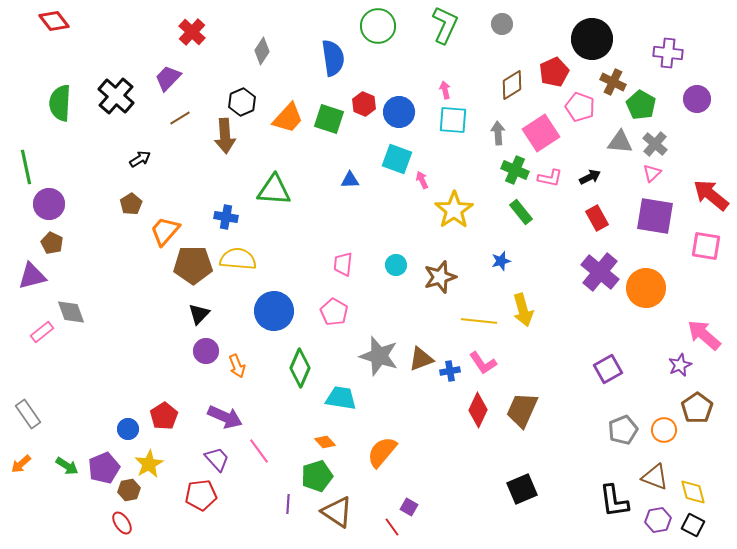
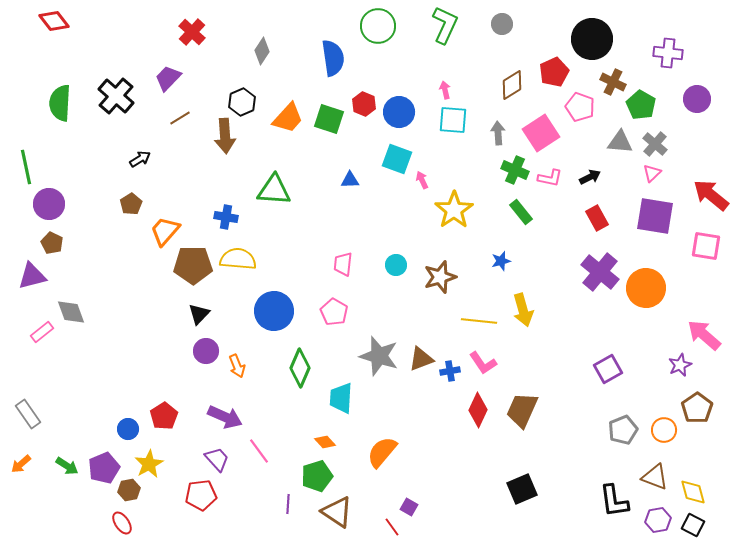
cyan trapezoid at (341, 398): rotated 96 degrees counterclockwise
